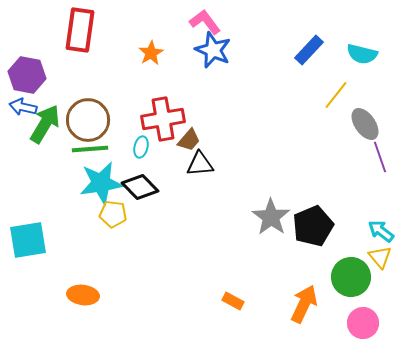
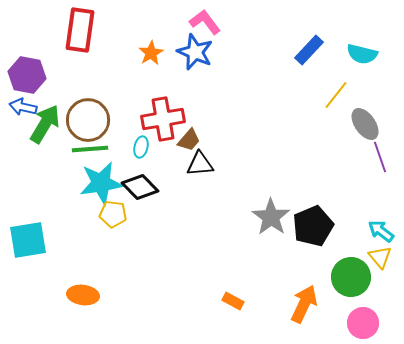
blue star: moved 18 px left, 2 px down
